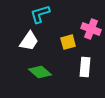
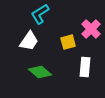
cyan L-shape: rotated 15 degrees counterclockwise
pink cross: rotated 24 degrees clockwise
